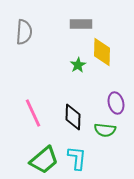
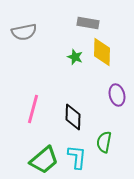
gray rectangle: moved 7 px right, 1 px up; rotated 10 degrees clockwise
gray semicircle: rotated 75 degrees clockwise
green star: moved 3 px left, 8 px up; rotated 21 degrees counterclockwise
purple ellipse: moved 1 px right, 8 px up
pink line: moved 4 px up; rotated 40 degrees clockwise
green semicircle: moved 1 px left, 12 px down; rotated 95 degrees clockwise
cyan L-shape: moved 1 px up
